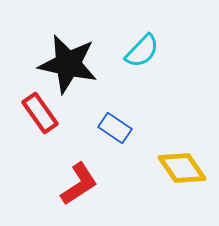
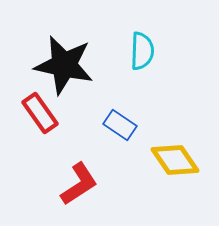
cyan semicircle: rotated 42 degrees counterclockwise
black star: moved 4 px left, 1 px down
blue rectangle: moved 5 px right, 3 px up
yellow diamond: moved 7 px left, 8 px up
